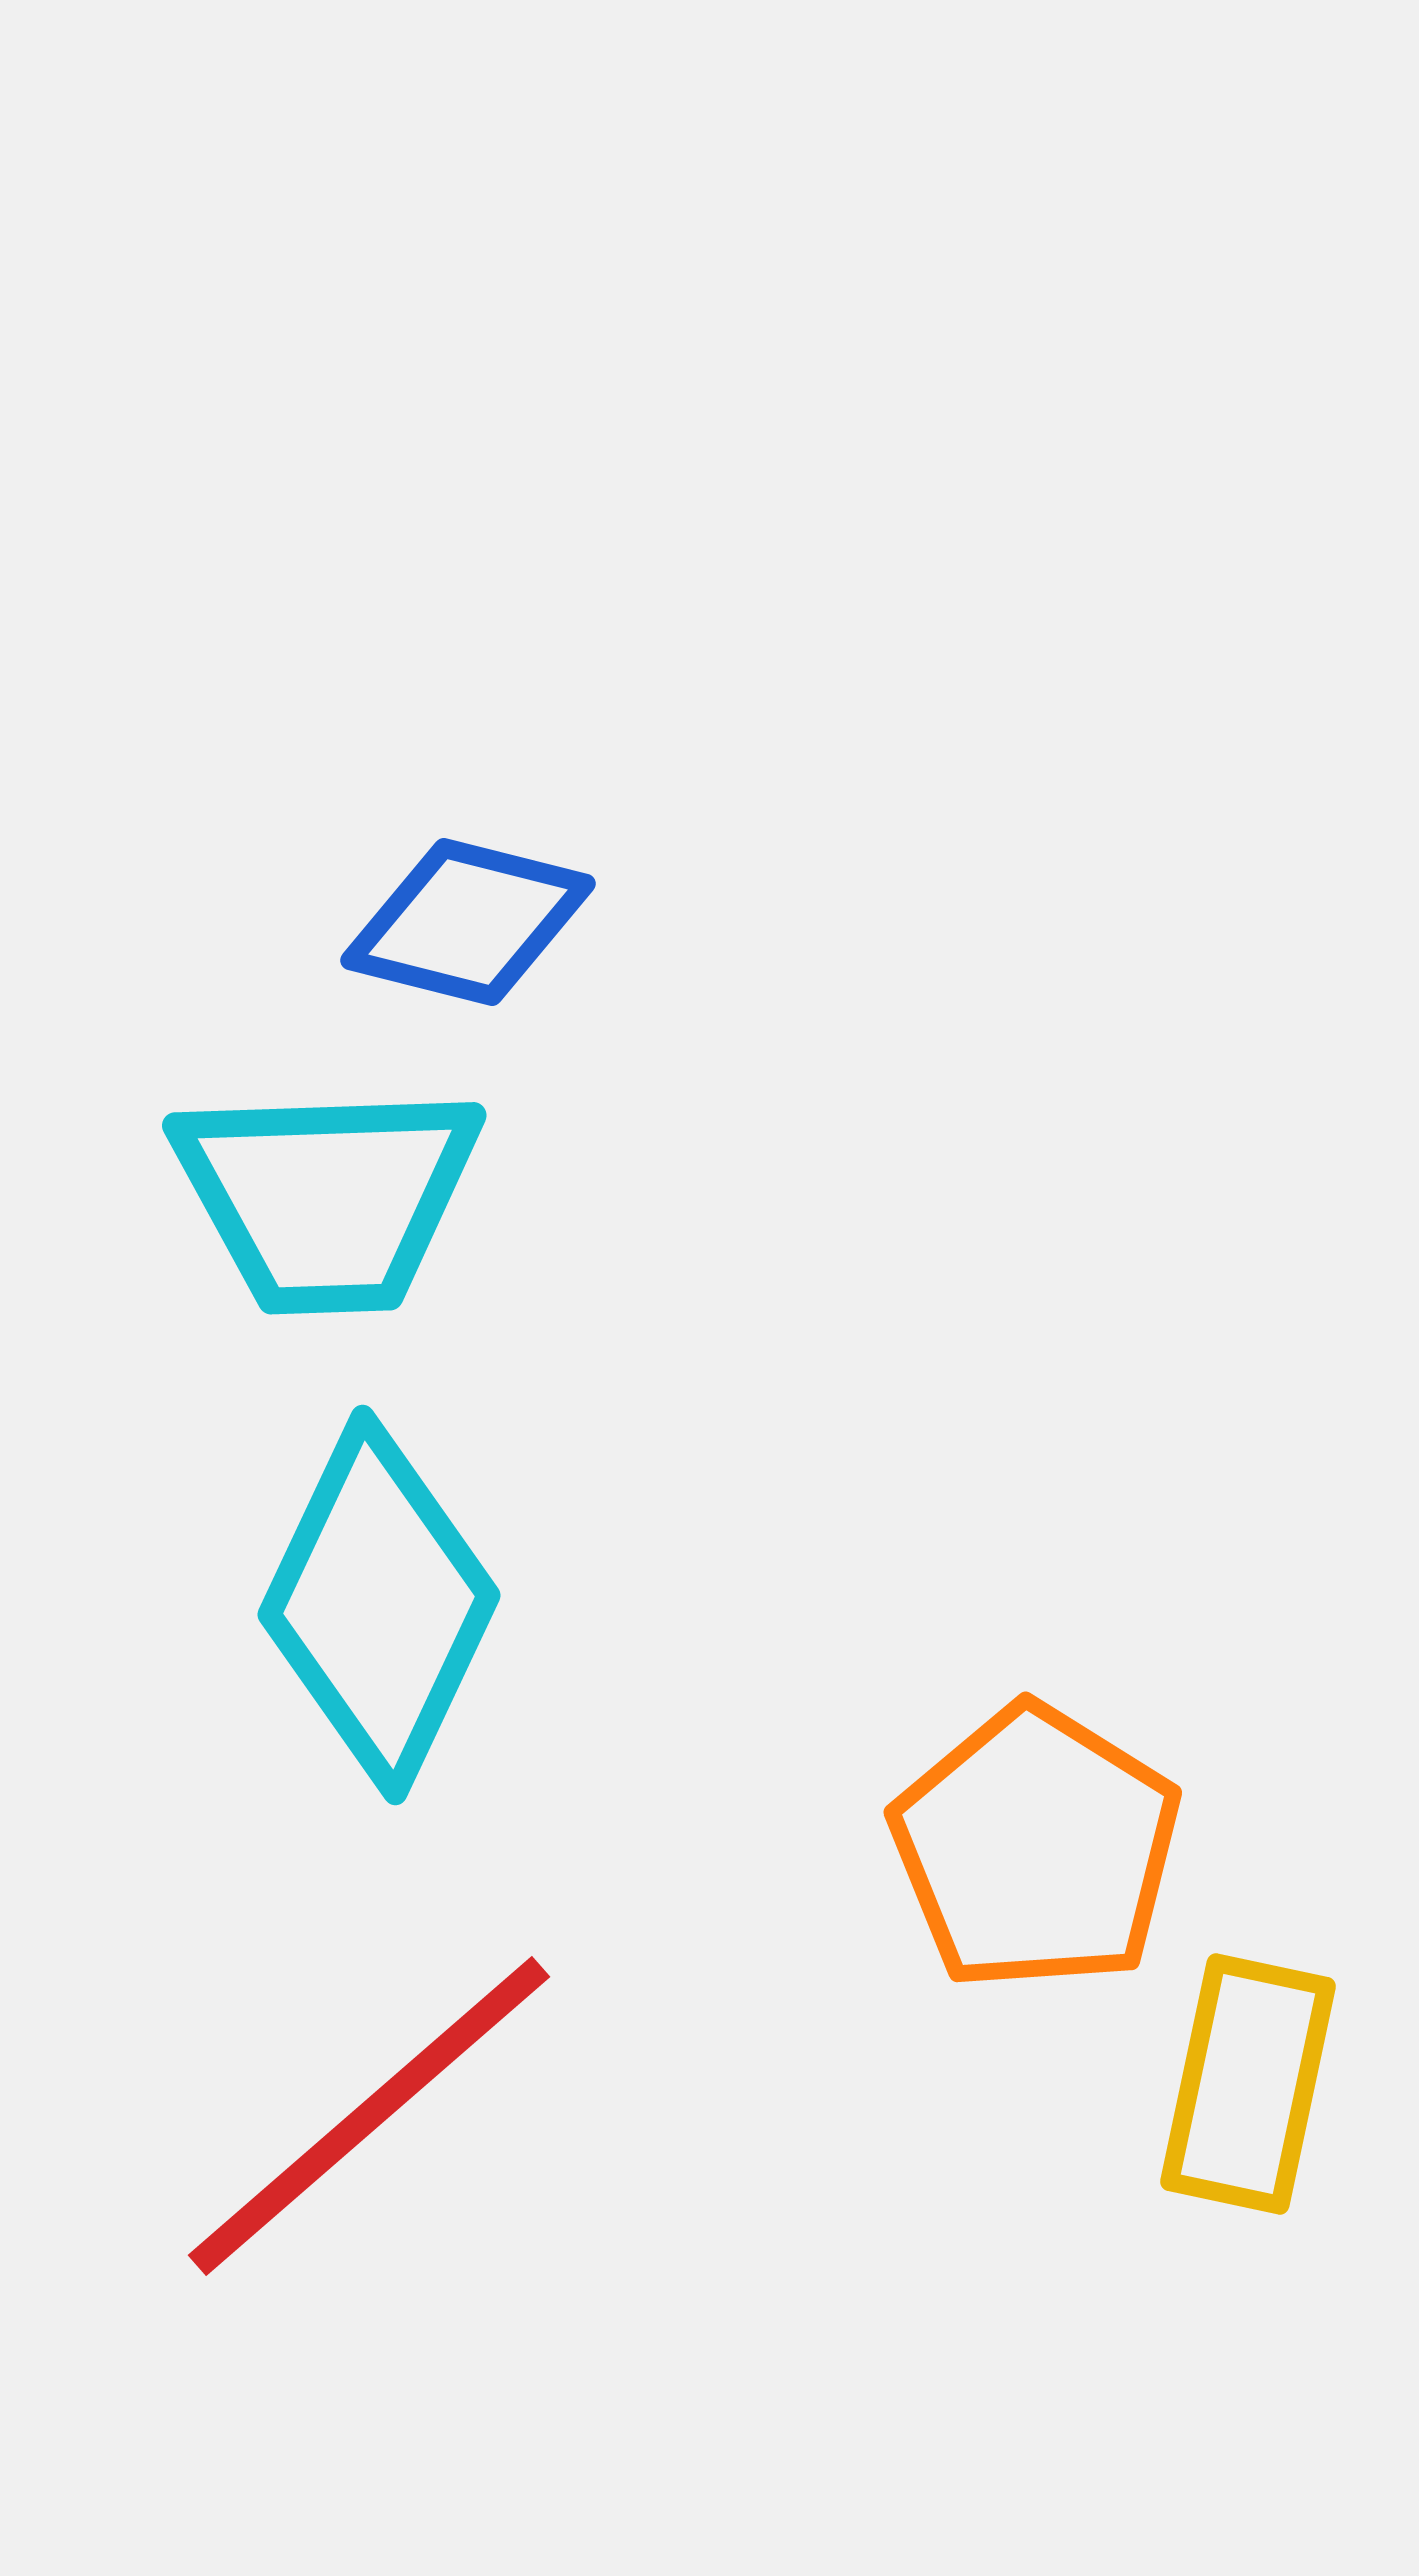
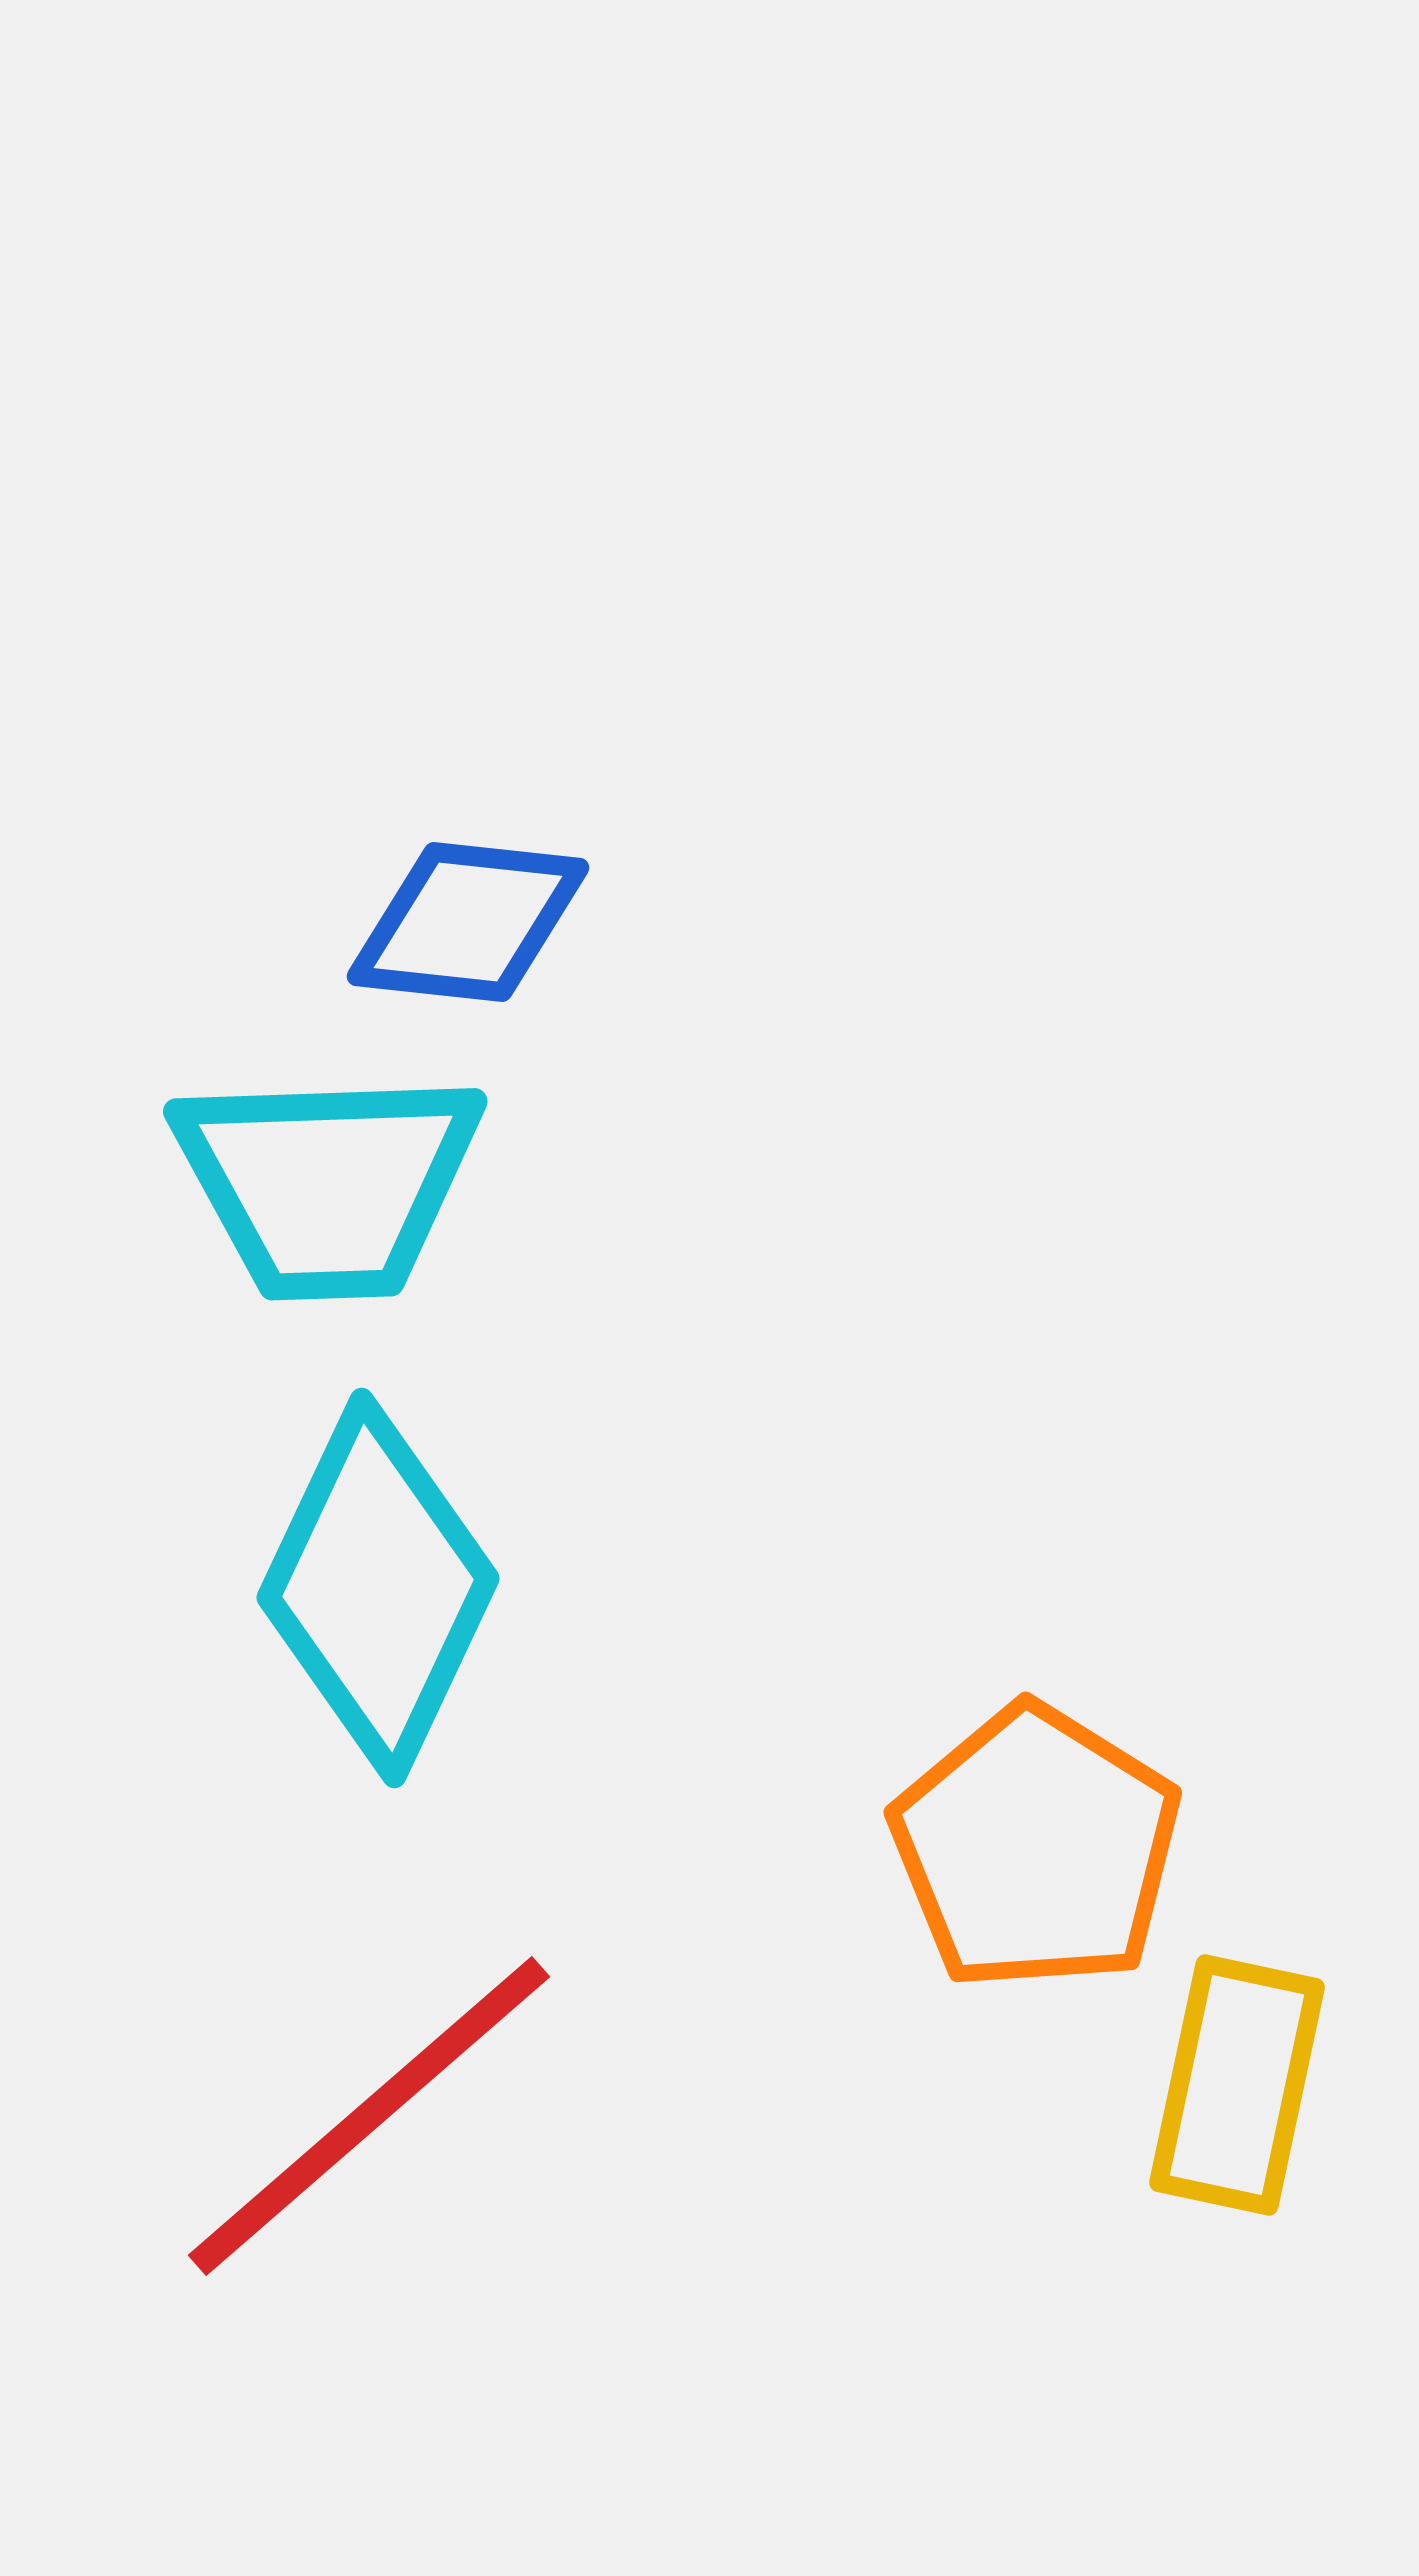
blue diamond: rotated 8 degrees counterclockwise
cyan trapezoid: moved 1 px right, 14 px up
cyan diamond: moved 1 px left, 17 px up
yellow rectangle: moved 11 px left, 1 px down
